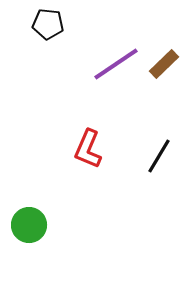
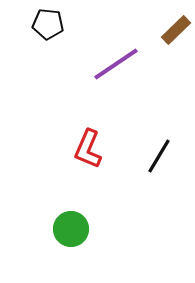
brown rectangle: moved 12 px right, 34 px up
green circle: moved 42 px right, 4 px down
